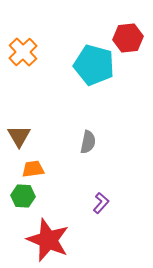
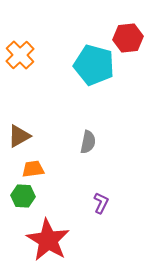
orange cross: moved 3 px left, 3 px down
brown triangle: rotated 30 degrees clockwise
purple L-shape: rotated 15 degrees counterclockwise
red star: rotated 9 degrees clockwise
